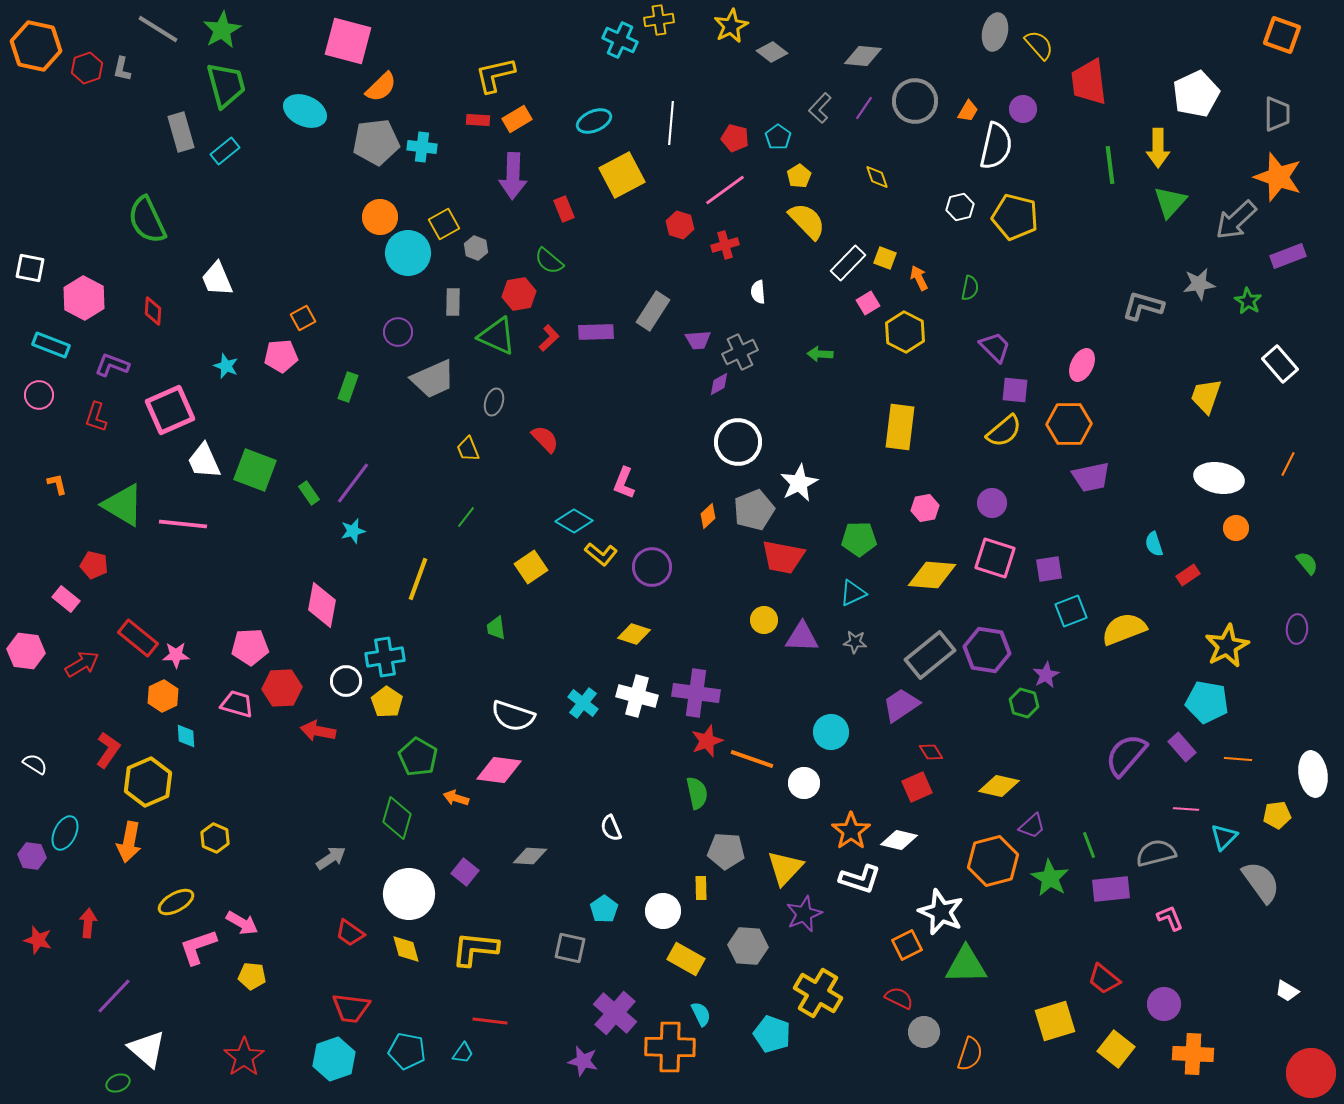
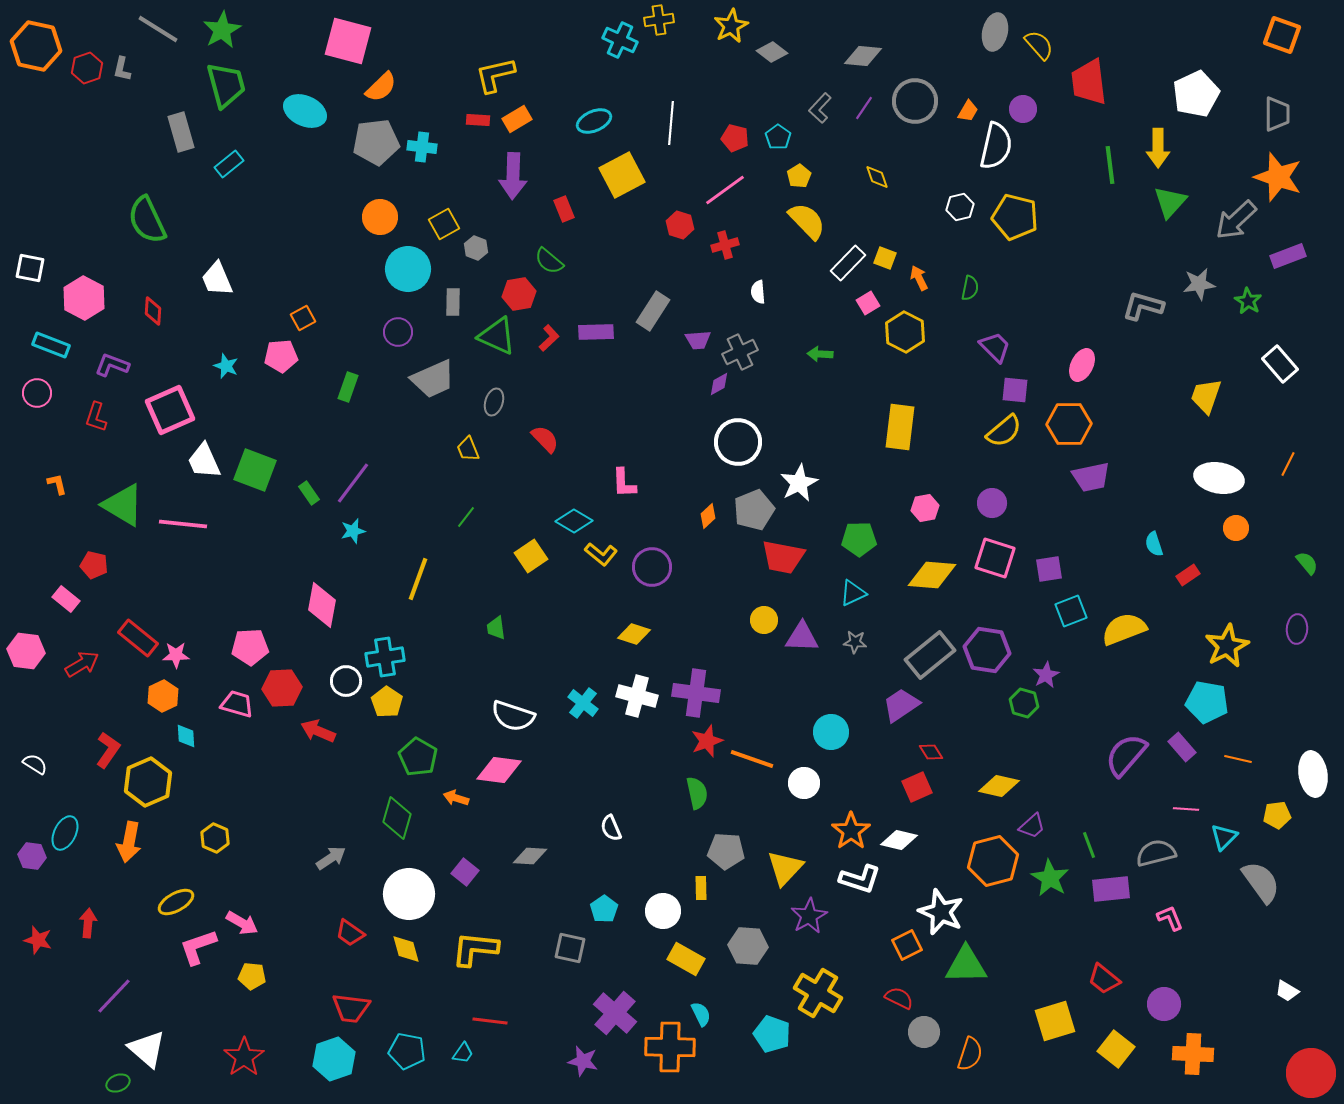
cyan rectangle at (225, 151): moved 4 px right, 13 px down
cyan circle at (408, 253): moved 16 px down
pink circle at (39, 395): moved 2 px left, 2 px up
pink L-shape at (624, 483): rotated 24 degrees counterclockwise
yellow square at (531, 567): moved 11 px up
red arrow at (318, 731): rotated 12 degrees clockwise
orange line at (1238, 759): rotated 8 degrees clockwise
purple star at (804, 914): moved 5 px right, 2 px down; rotated 6 degrees counterclockwise
